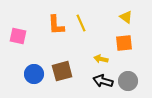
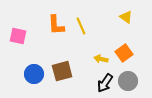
yellow line: moved 3 px down
orange square: moved 10 px down; rotated 30 degrees counterclockwise
black arrow: moved 2 px right, 2 px down; rotated 72 degrees counterclockwise
